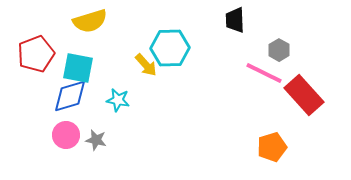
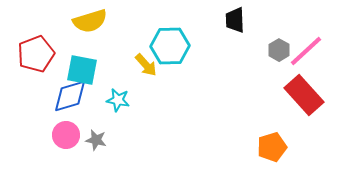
cyan hexagon: moved 2 px up
cyan square: moved 4 px right, 2 px down
pink line: moved 42 px right, 22 px up; rotated 69 degrees counterclockwise
